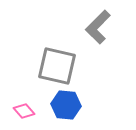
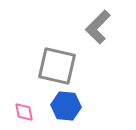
blue hexagon: moved 1 px down
pink diamond: moved 1 px down; rotated 30 degrees clockwise
